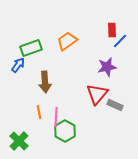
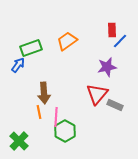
brown arrow: moved 1 px left, 11 px down
